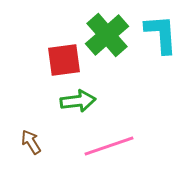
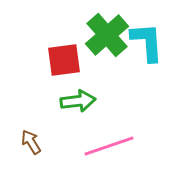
cyan L-shape: moved 14 px left, 8 px down
